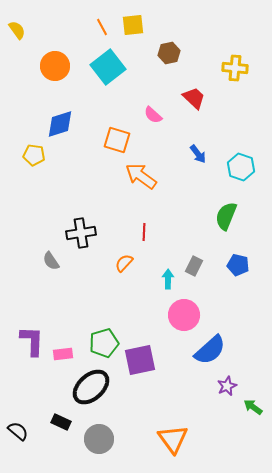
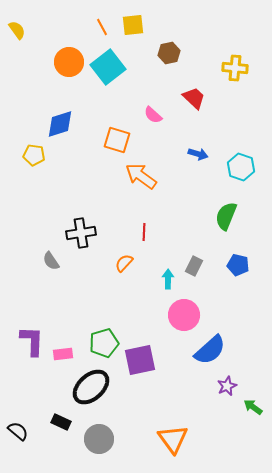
orange circle: moved 14 px right, 4 px up
blue arrow: rotated 36 degrees counterclockwise
